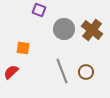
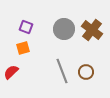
purple square: moved 13 px left, 17 px down
orange square: rotated 24 degrees counterclockwise
